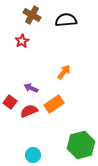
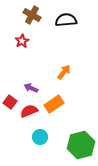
cyan circle: moved 7 px right, 18 px up
